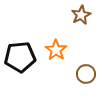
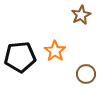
orange star: moved 1 px left, 1 px down
